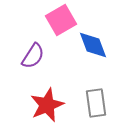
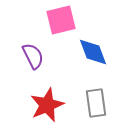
pink square: rotated 16 degrees clockwise
blue diamond: moved 7 px down
purple semicircle: rotated 60 degrees counterclockwise
